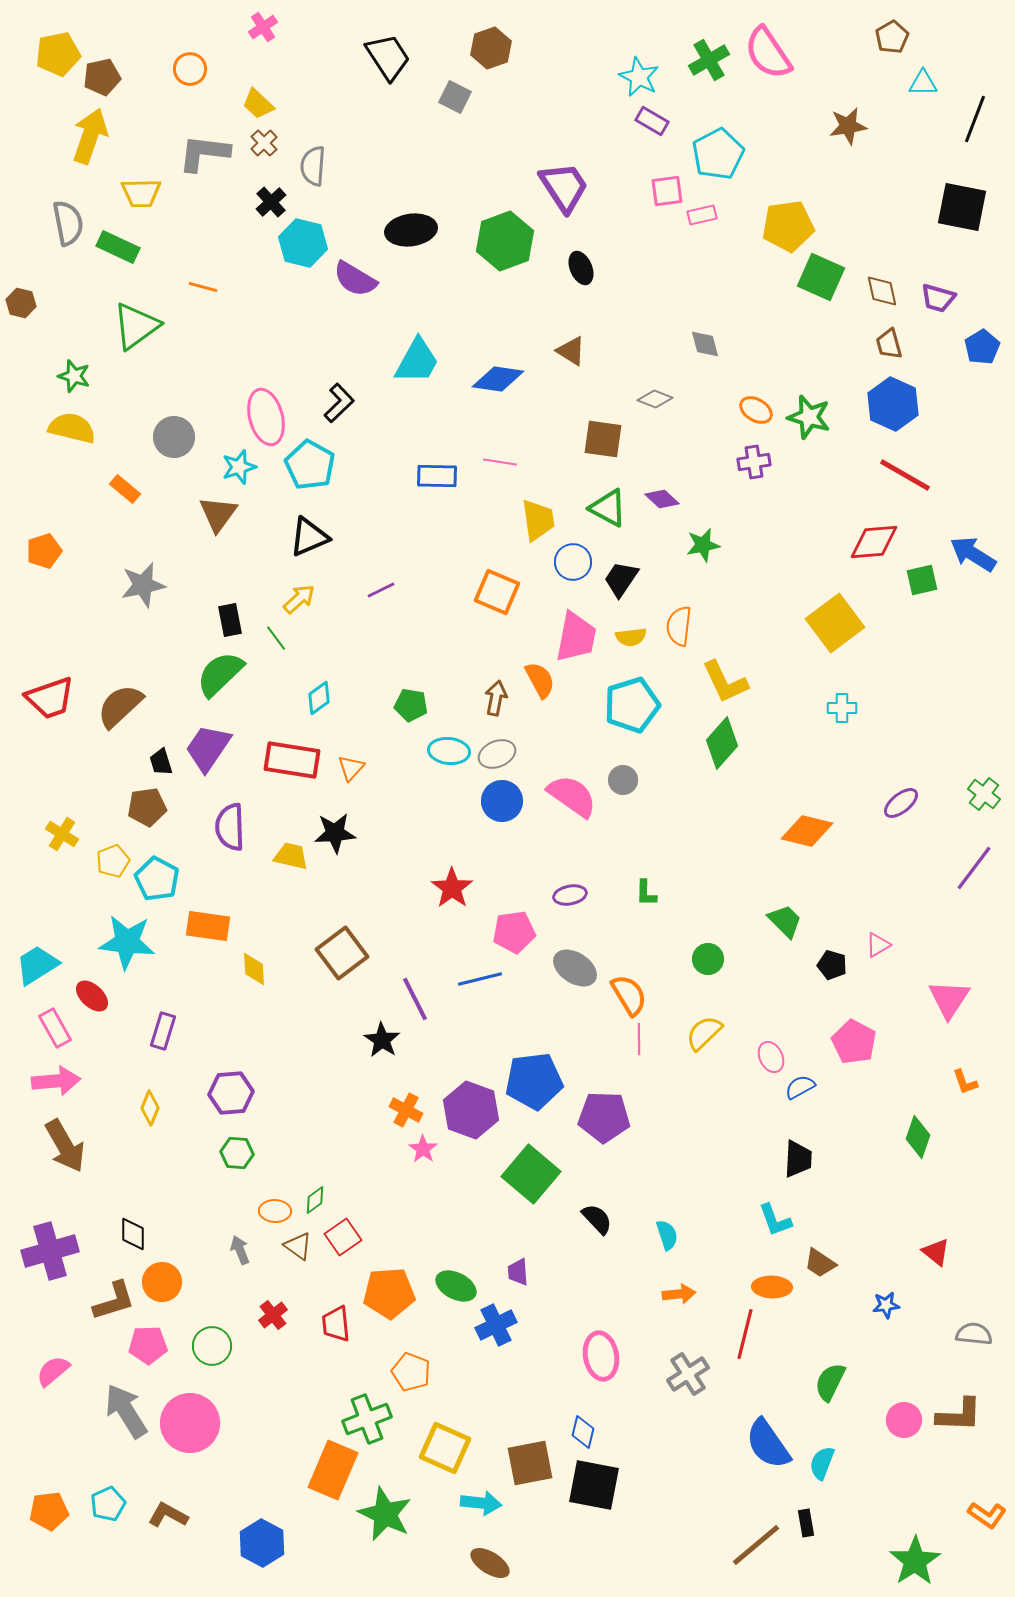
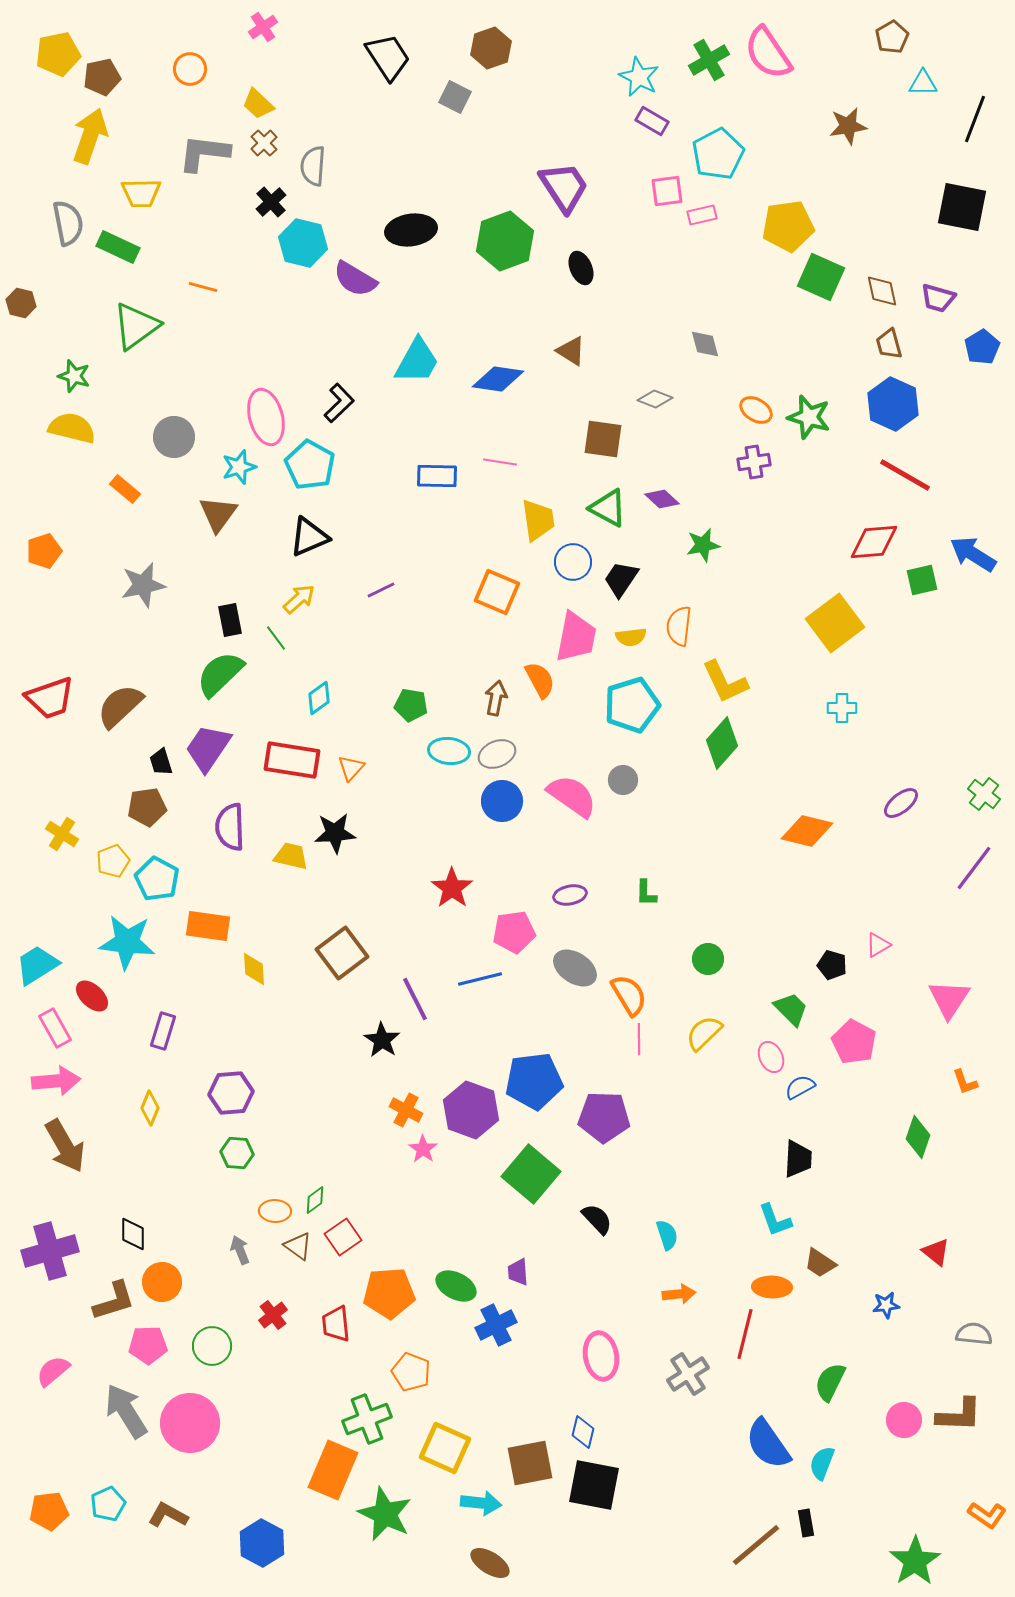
green trapezoid at (785, 921): moved 6 px right, 88 px down
